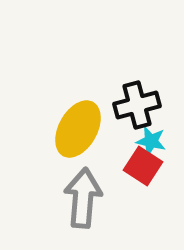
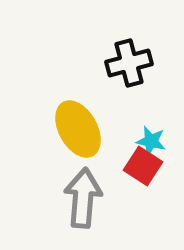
black cross: moved 8 px left, 42 px up
yellow ellipse: rotated 58 degrees counterclockwise
